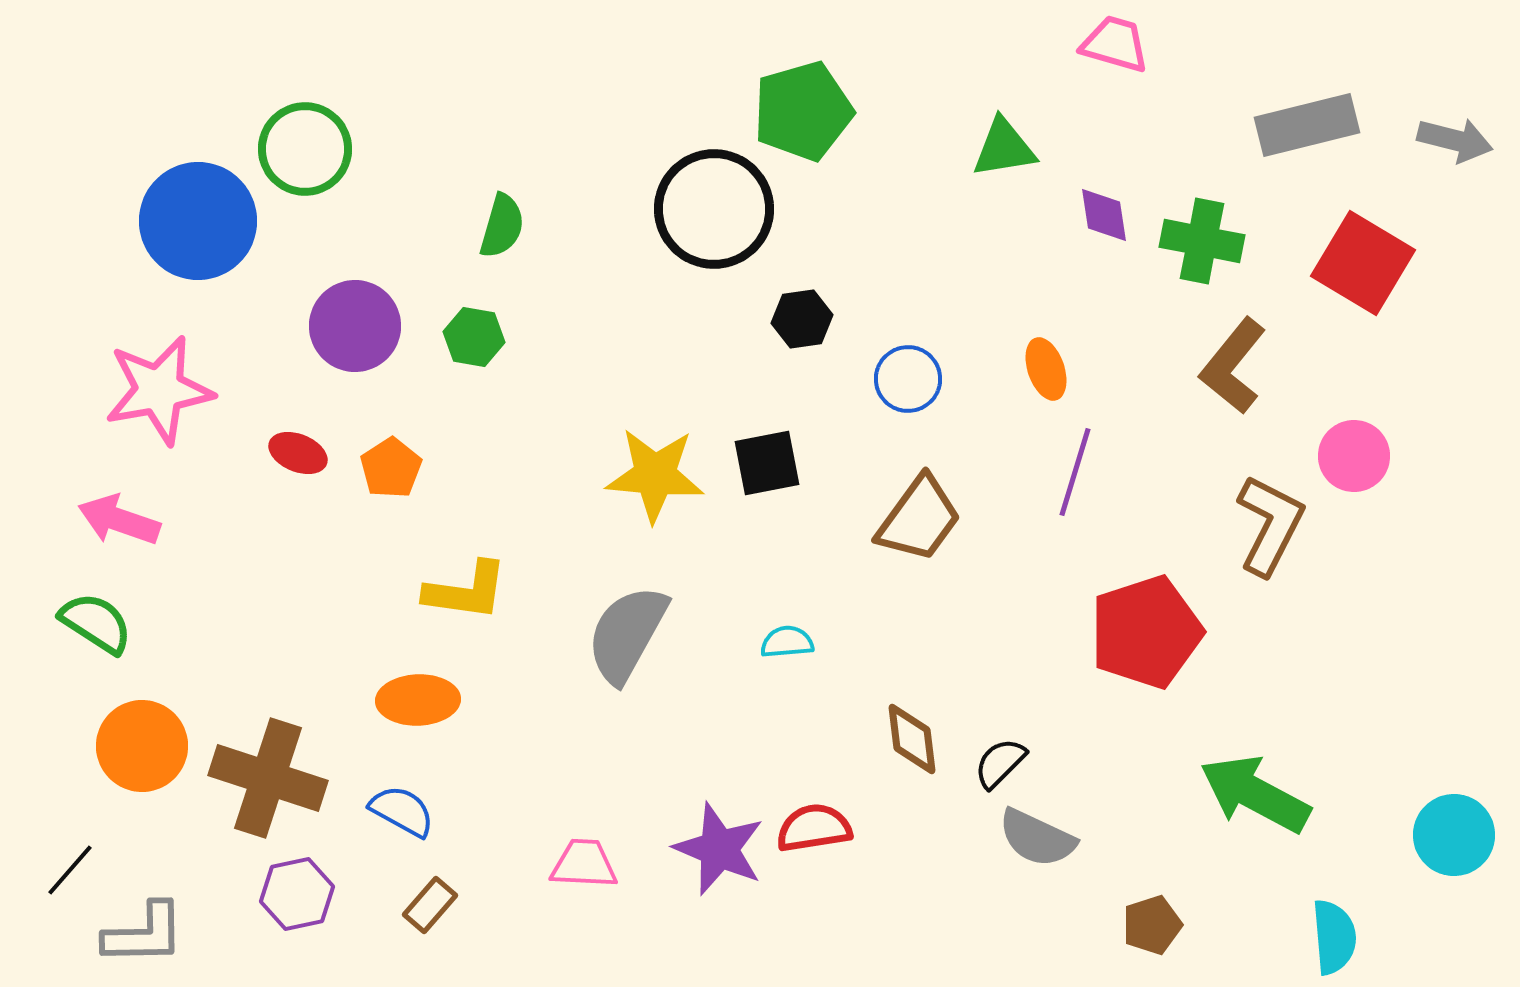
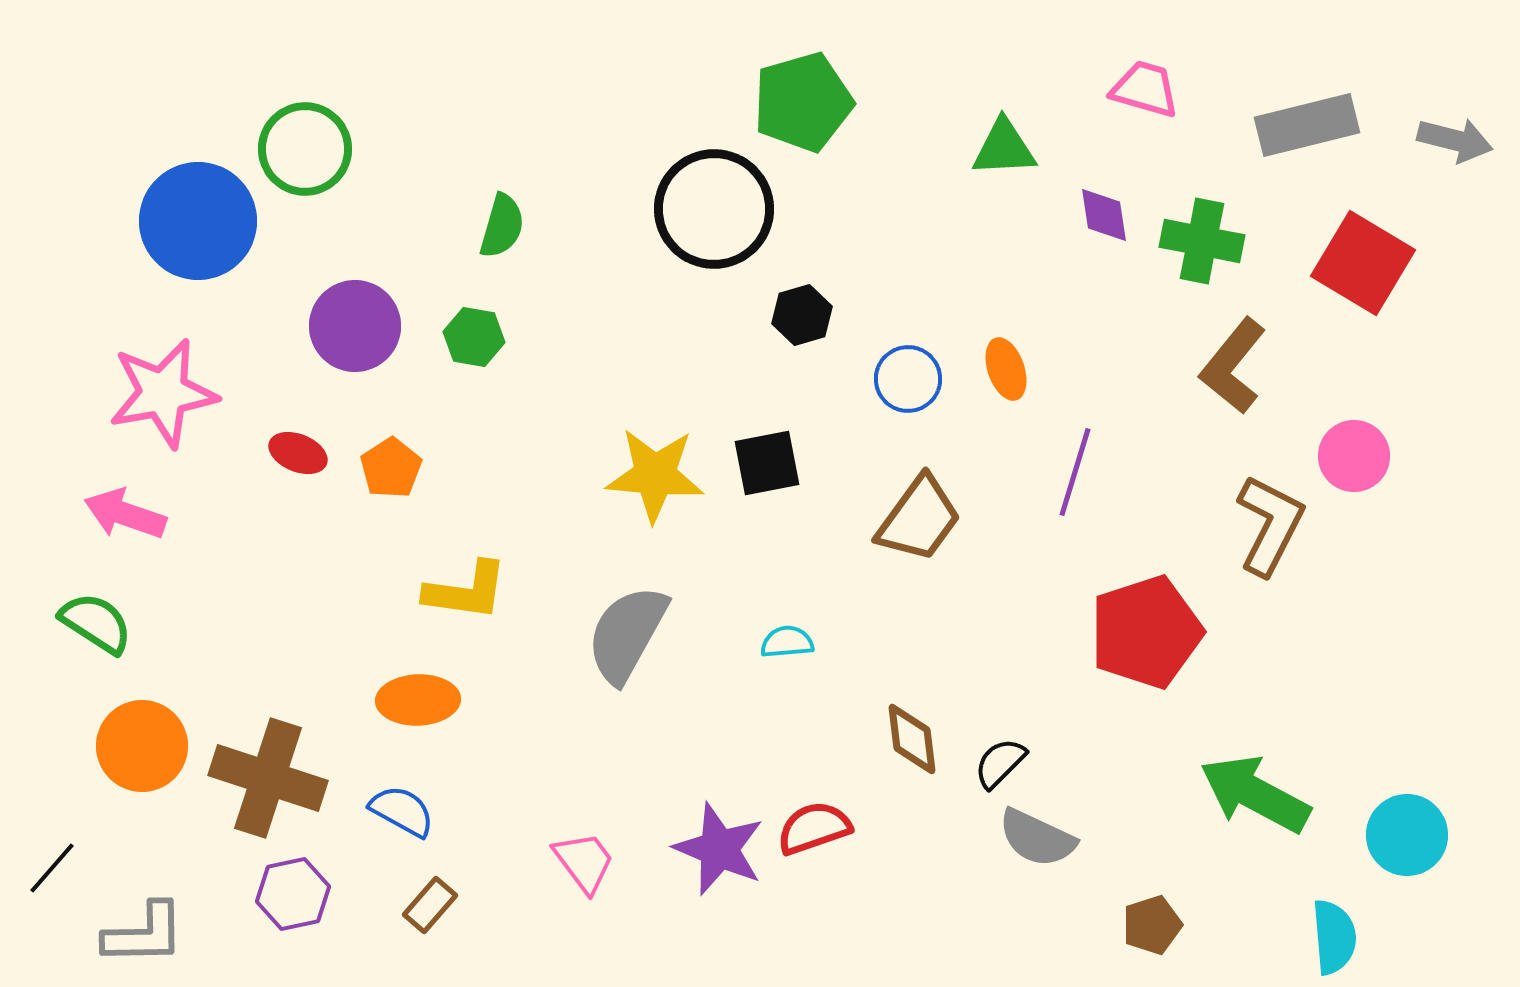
pink trapezoid at (1115, 44): moved 30 px right, 45 px down
green pentagon at (803, 111): moved 9 px up
green triangle at (1004, 148): rotated 6 degrees clockwise
black hexagon at (802, 319): moved 4 px up; rotated 8 degrees counterclockwise
orange ellipse at (1046, 369): moved 40 px left
pink star at (159, 390): moved 4 px right, 3 px down
pink arrow at (119, 520): moved 6 px right, 6 px up
red semicircle at (814, 828): rotated 10 degrees counterclockwise
cyan circle at (1454, 835): moved 47 px left
pink trapezoid at (584, 864): moved 2 px up; rotated 50 degrees clockwise
black line at (70, 870): moved 18 px left, 2 px up
purple hexagon at (297, 894): moved 4 px left
